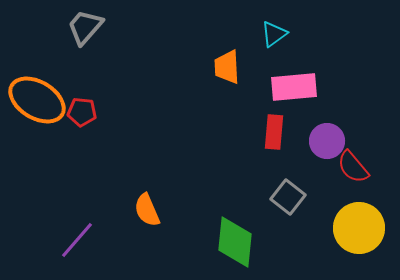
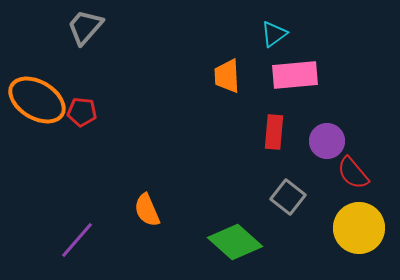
orange trapezoid: moved 9 px down
pink rectangle: moved 1 px right, 12 px up
red semicircle: moved 6 px down
green diamond: rotated 54 degrees counterclockwise
